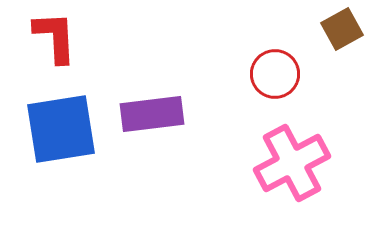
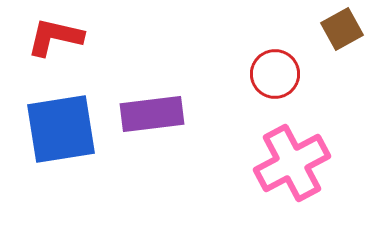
red L-shape: rotated 74 degrees counterclockwise
